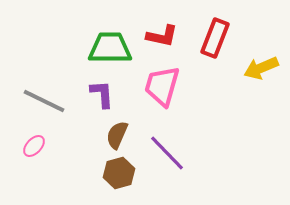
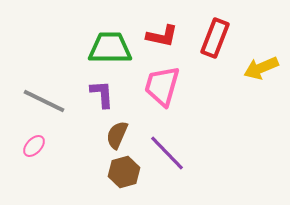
brown hexagon: moved 5 px right, 1 px up
